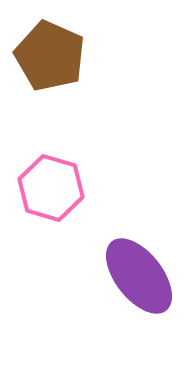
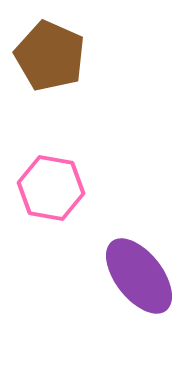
pink hexagon: rotated 6 degrees counterclockwise
